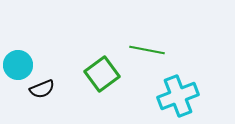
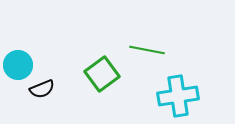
cyan cross: rotated 12 degrees clockwise
